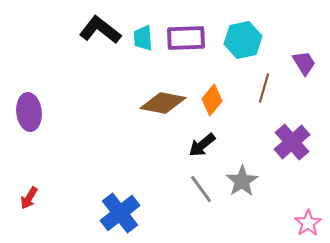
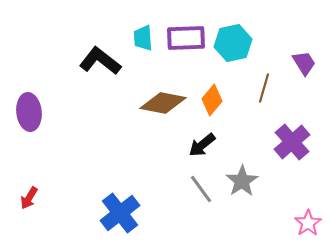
black L-shape: moved 31 px down
cyan hexagon: moved 10 px left, 3 px down
